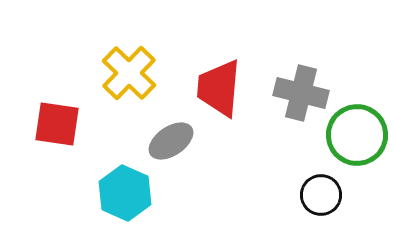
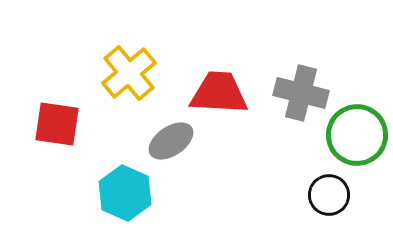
yellow cross: rotated 6 degrees clockwise
red trapezoid: moved 5 px down; rotated 88 degrees clockwise
black circle: moved 8 px right
